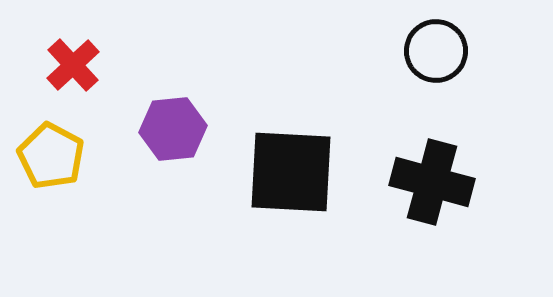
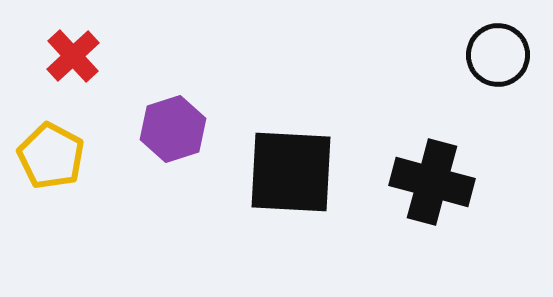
black circle: moved 62 px right, 4 px down
red cross: moved 9 px up
purple hexagon: rotated 12 degrees counterclockwise
